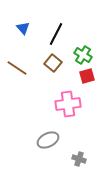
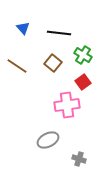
black line: moved 3 px right, 1 px up; rotated 70 degrees clockwise
brown line: moved 2 px up
red square: moved 4 px left, 6 px down; rotated 21 degrees counterclockwise
pink cross: moved 1 px left, 1 px down
